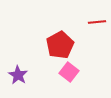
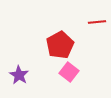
purple star: moved 1 px right
